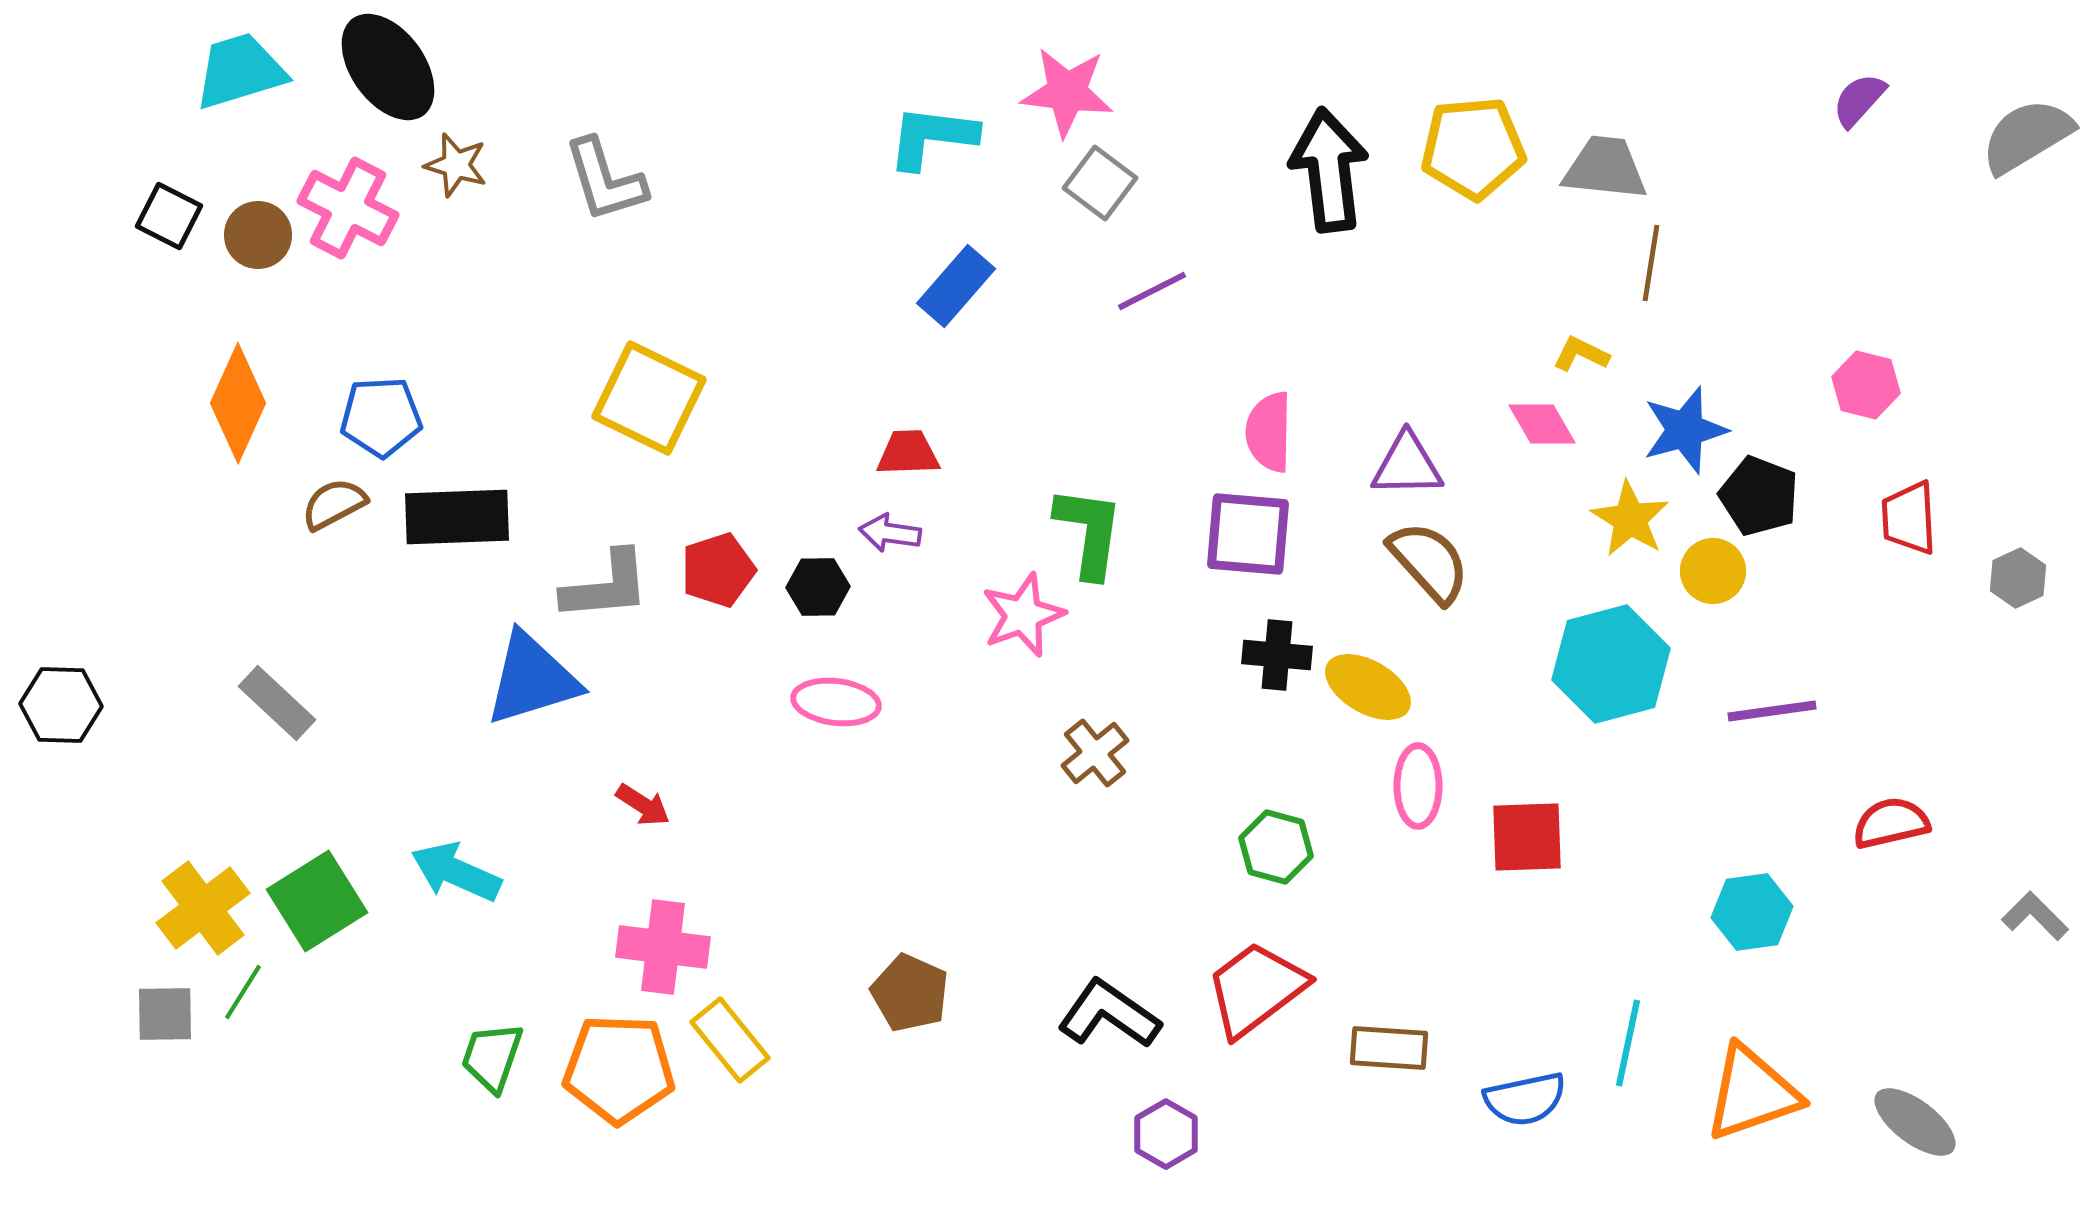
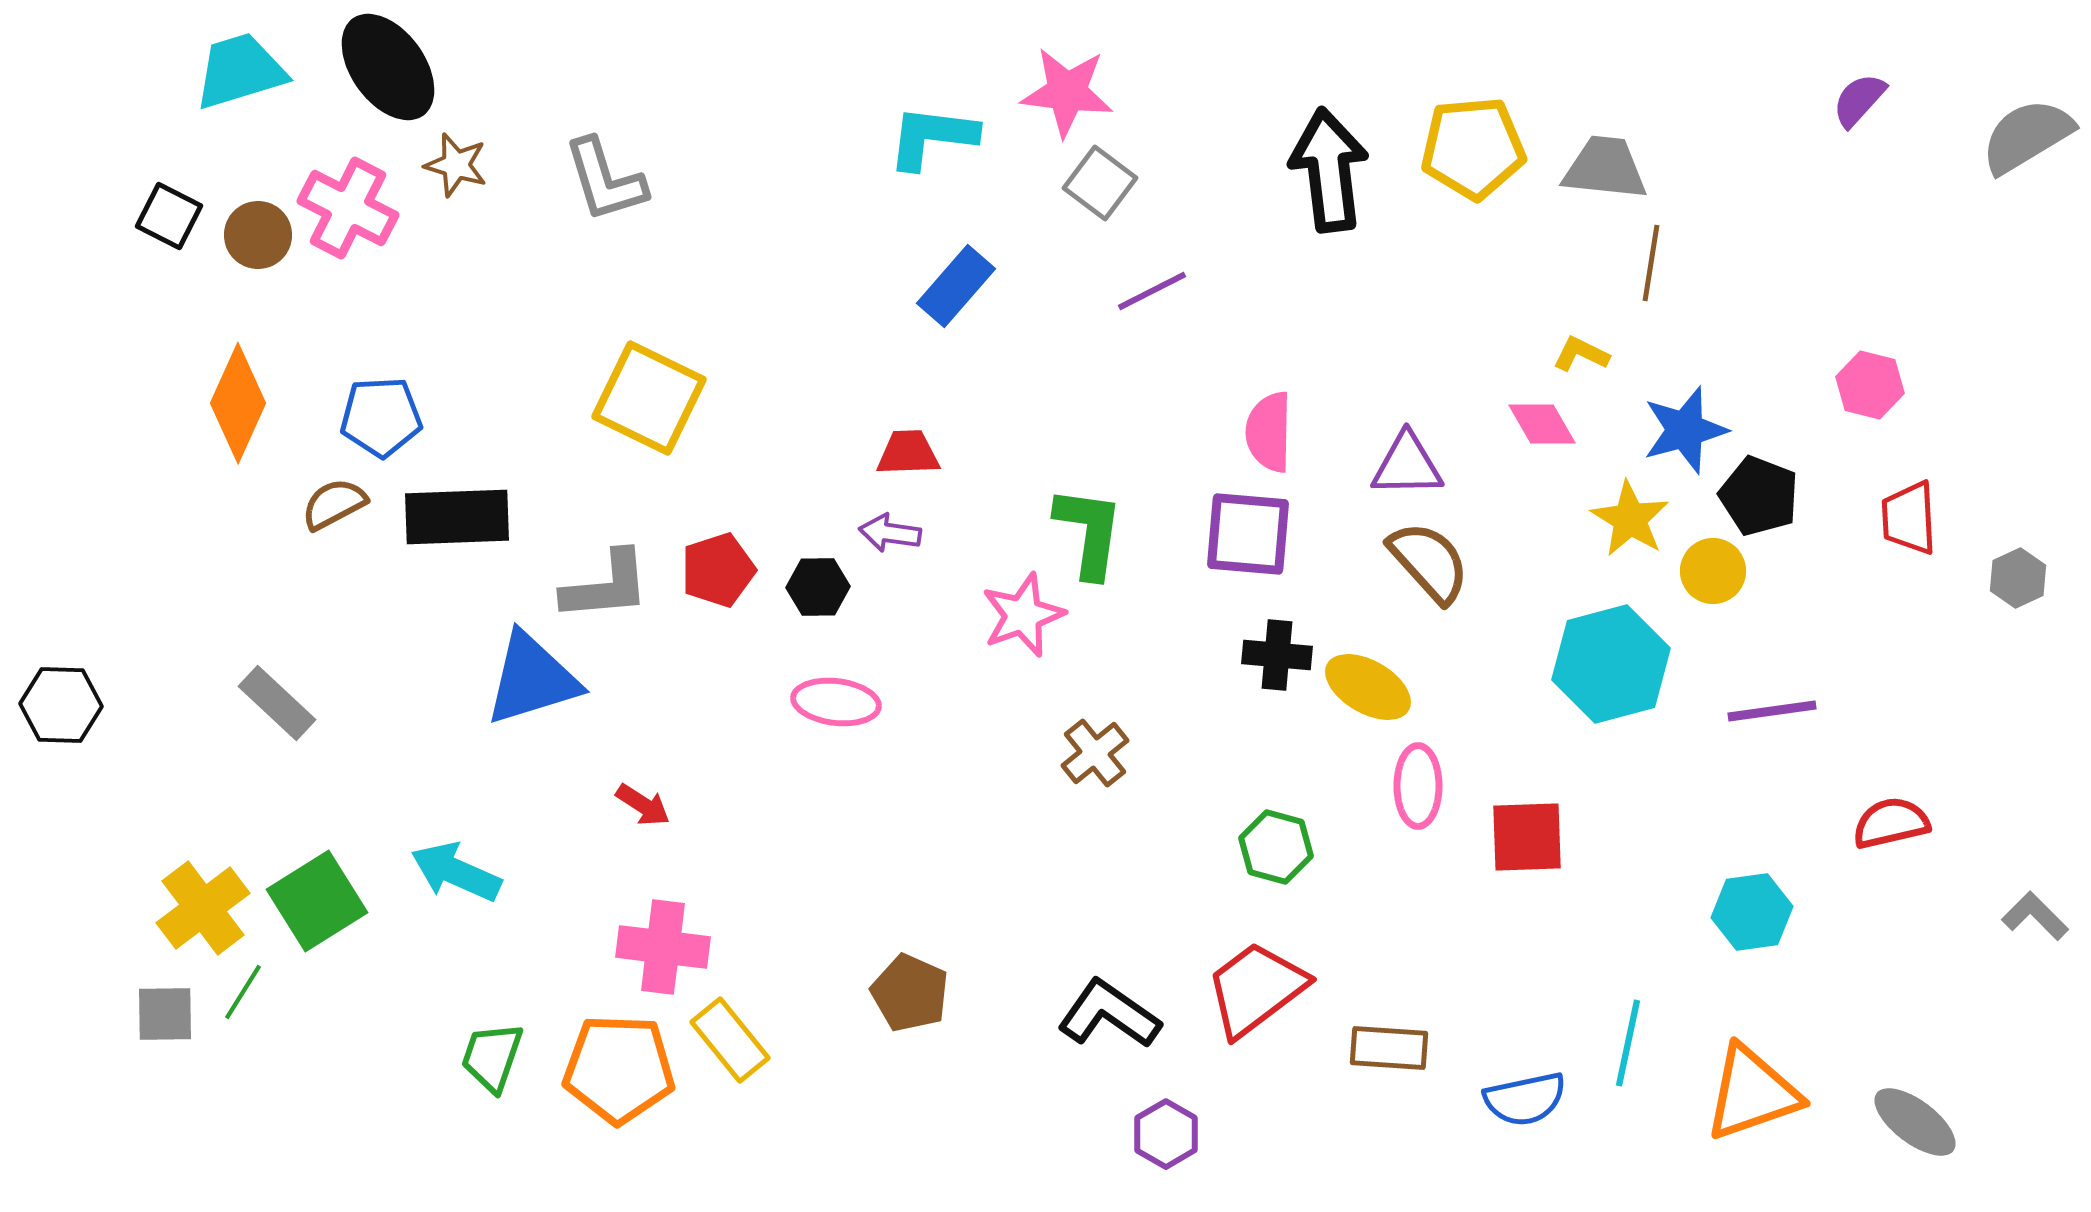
pink hexagon at (1866, 385): moved 4 px right
